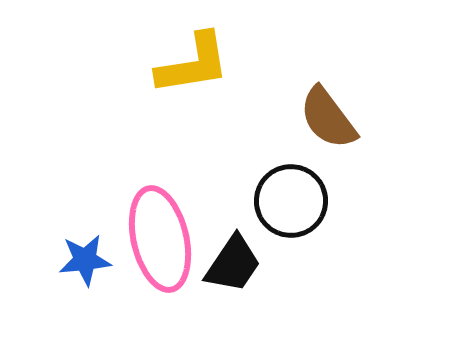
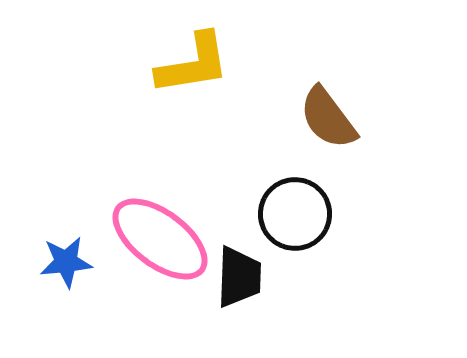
black circle: moved 4 px right, 13 px down
pink ellipse: rotated 40 degrees counterclockwise
blue star: moved 19 px left, 2 px down
black trapezoid: moved 6 px right, 13 px down; rotated 32 degrees counterclockwise
